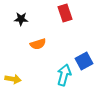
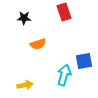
red rectangle: moved 1 px left, 1 px up
black star: moved 3 px right, 1 px up
blue square: rotated 18 degrees clockwise
yellow arrow: moved 12 px right, 6 px down; rotated 21 degrees counterclockwise
